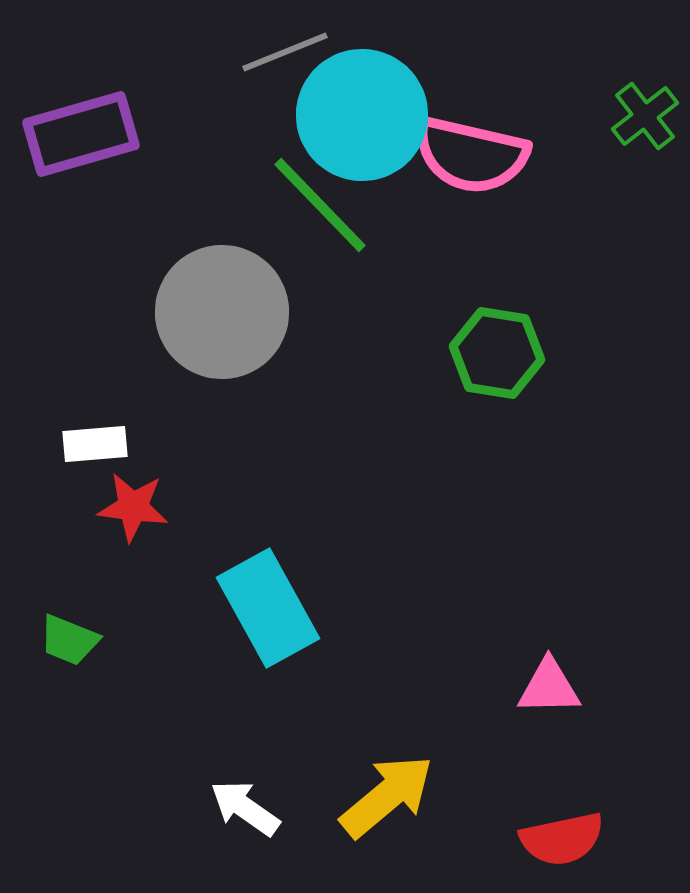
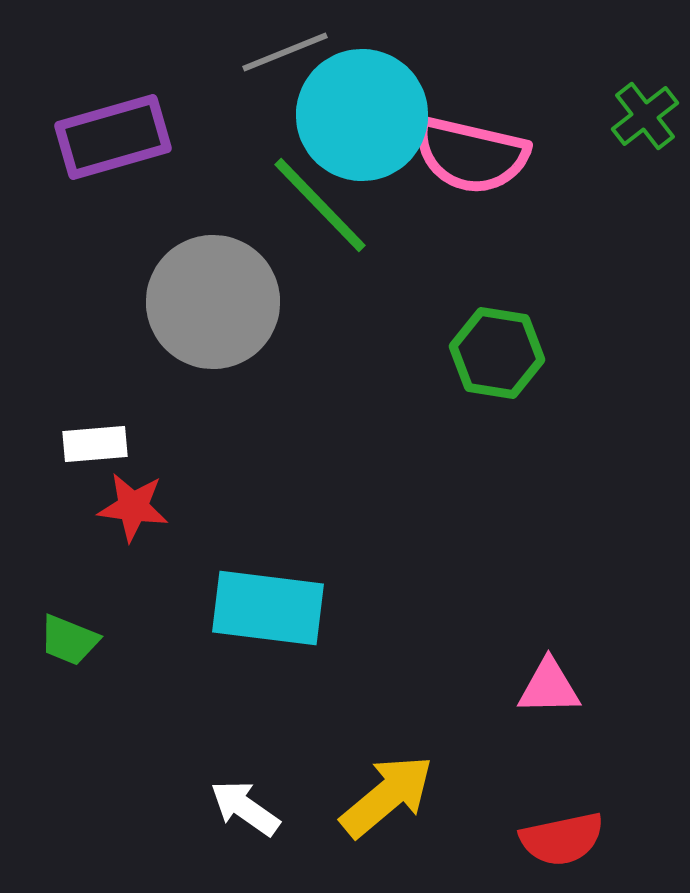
purple rectangle: moved 32 px right, 3 px down
gray circle: moved 9 px left, 10 px up
cyan rectangle: rotated 54 degrees counterclockwise
